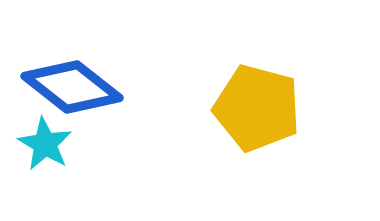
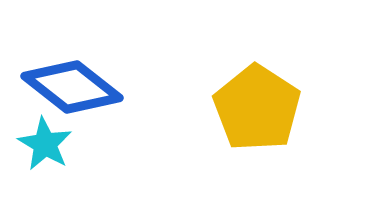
yellow pentagon: rotated 18 degrees clockwise
